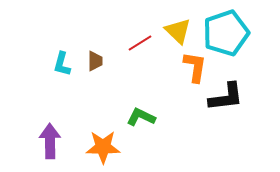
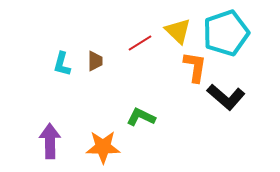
black L-shape: rotated 48 degrees clockwise
